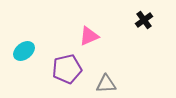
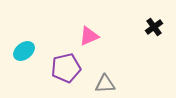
black cross: moved 10 px right, 7 px down
purple pentagon: moved 1 px left, 1 px up
gray triangle: moved 1 px left
